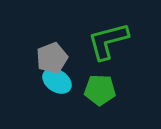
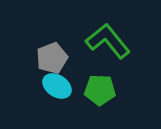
green L-shape: rotated 66 degrees clockwise
cyan ellipse: moved 5 px down
